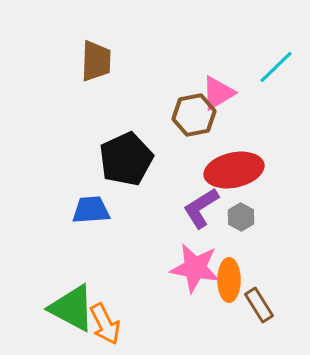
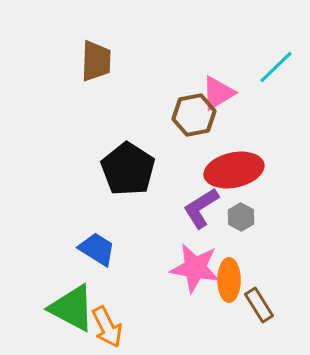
black pentagon: moved 2 px right, 10 px down; rotated 14 degrees counterclockwise
blue trapezoid: moved 6 px right, 39 px down; rotated 36 degrees clockwise
orange arrow: moved 2 px right, 3 px down
